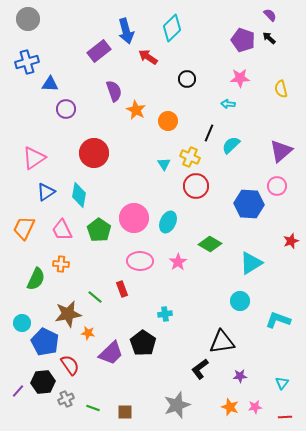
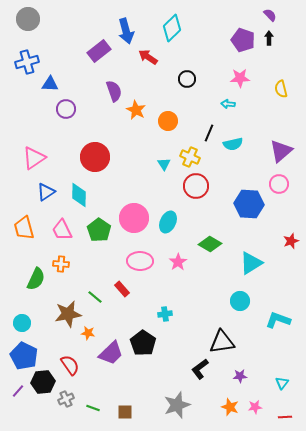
black arrow at (269, 38): rotated 48 degrees clockwise
cyan semicircle at (231, 145): moved 2 px right, 1 px up; rotated 150 degrees counterclockwise
red circle at (94, 153): moved 1 px right, 4 px down
pink circle at (277, 186): moved 2 px right, 2 px up
cyan diamond at (79, 195): rotated 10 degrees counterclockwise
orange trapezoid at (24, 228): rotated 40 degrees counterclockwise
red rectangle at (122, 289): rotated 21 degrees counterclockwise
blue pentagon at (45, 342): moved 21 px left, 14 px down
